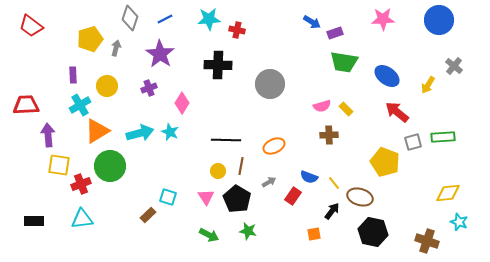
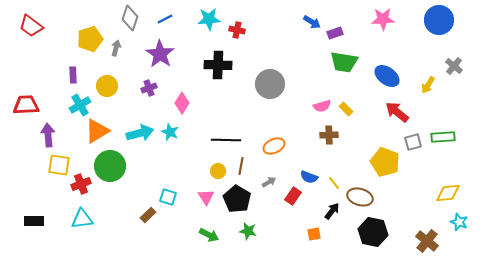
brown cross at (427, 241): rotated 20 degrees clockwise
